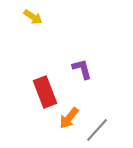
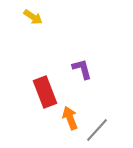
orange arrow: moved 1 px right; rotated 120 degrees clockwise
